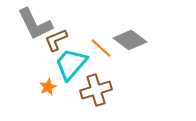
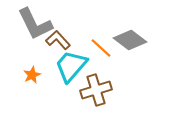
brown L-shape: moved 2 px right; rotated 70 degrees clockwise
cyan trapezoid: moved 2 px down
orange star: moved 16 px left, 12 px up
